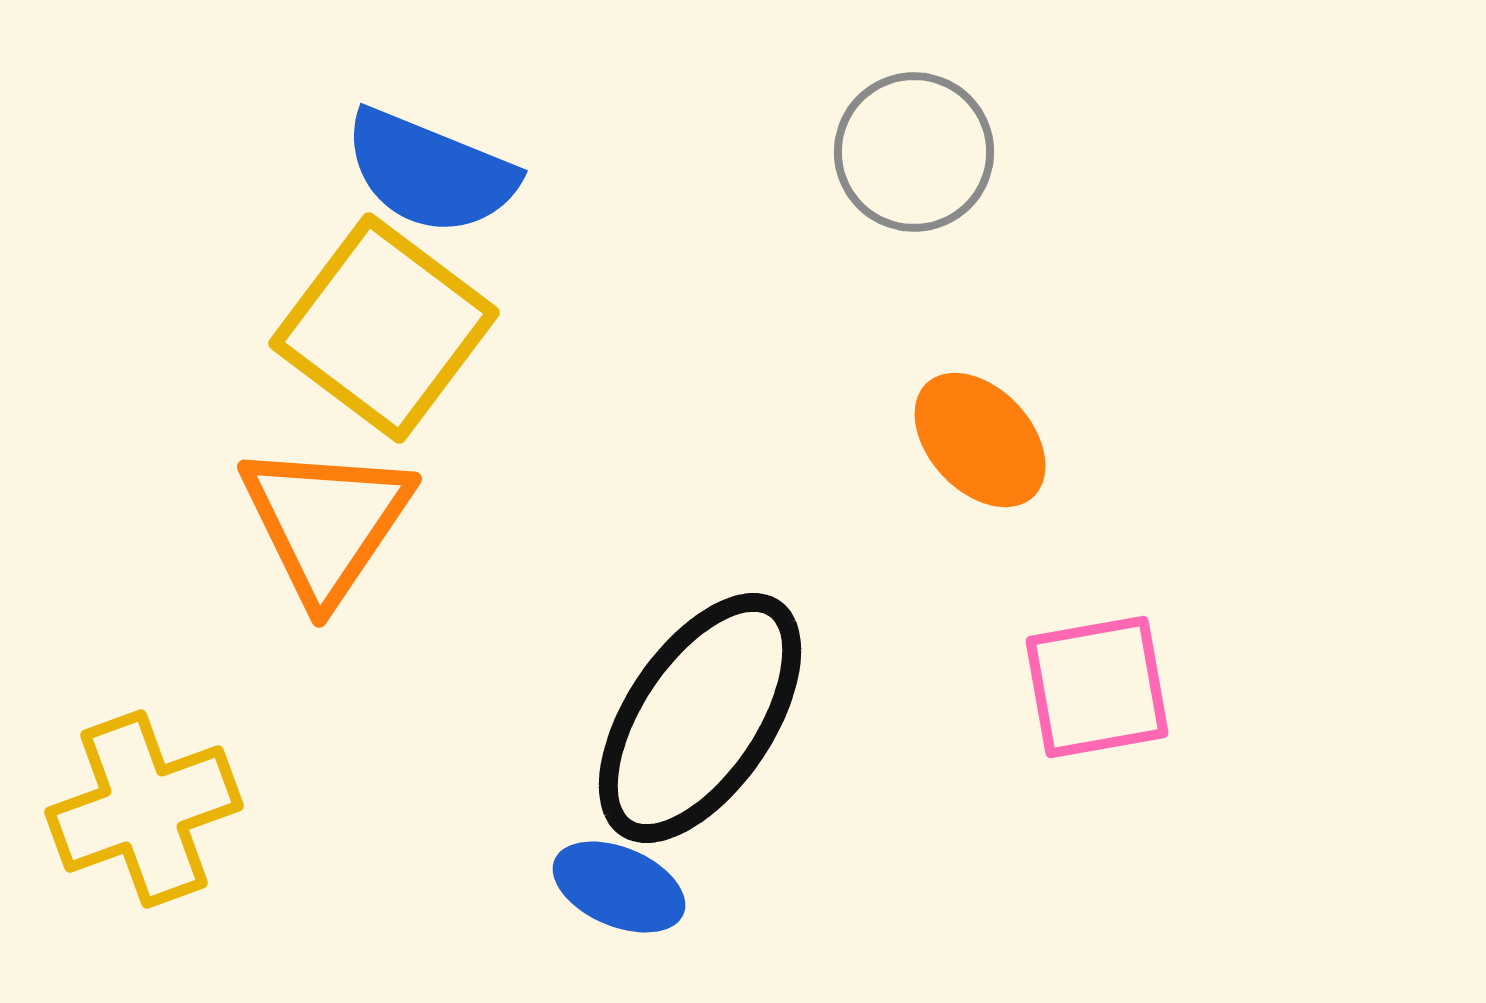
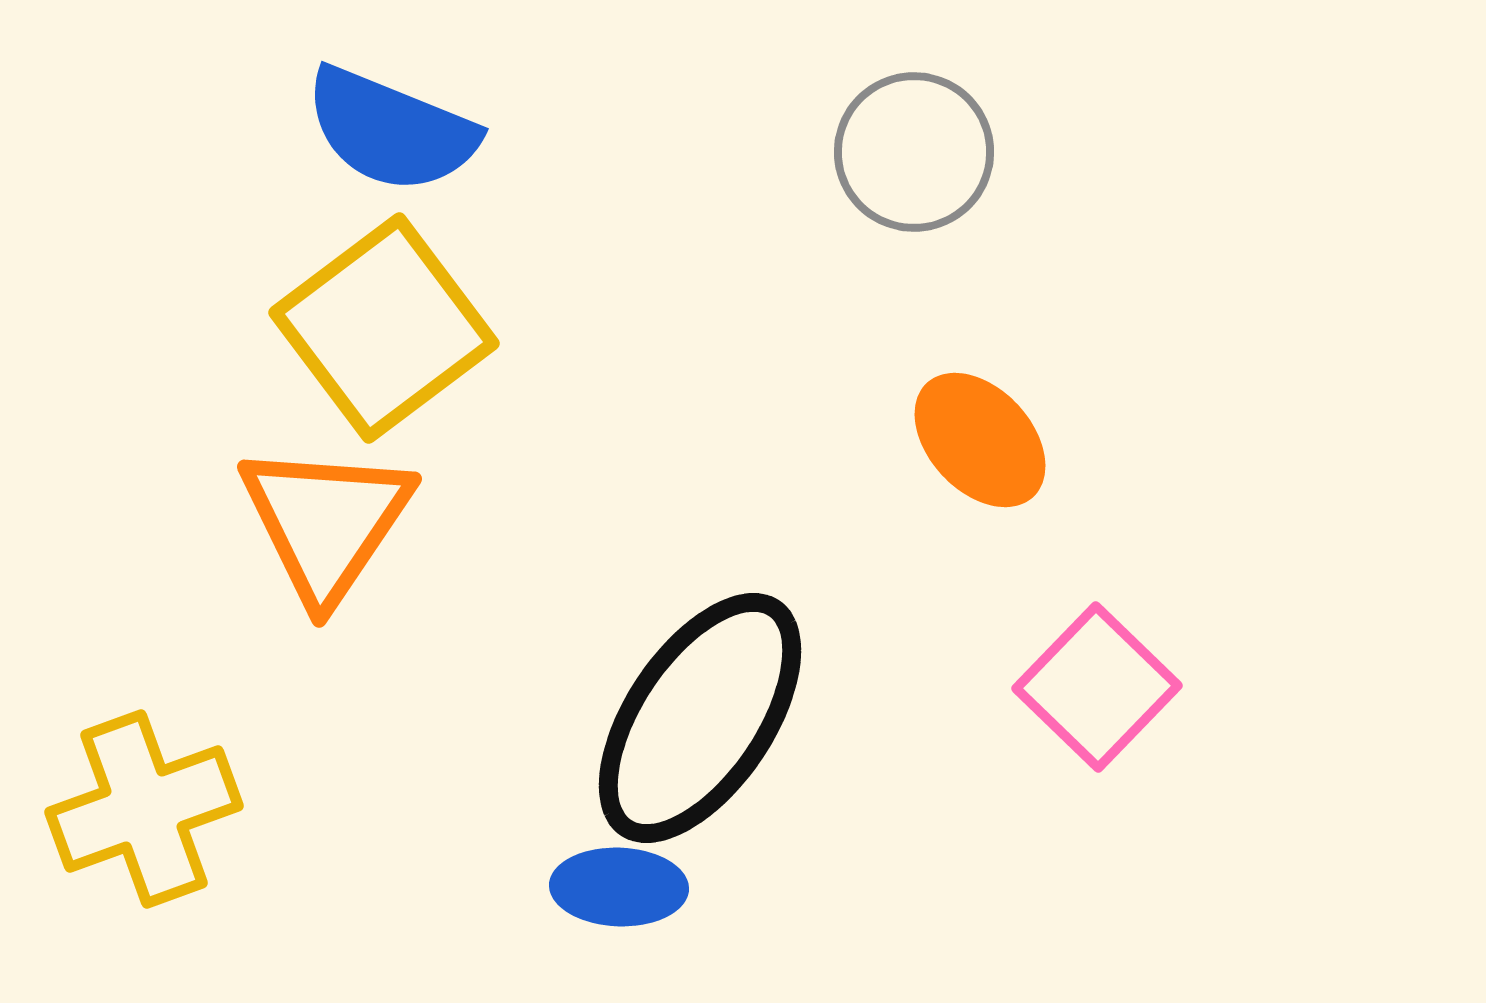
blue semicircle: moved 39 px left, 42 px up
yellow square: rotated 16 degrees clockwise
pink square: rotated 36 degrees counterclockwise
blue ellipse: rotated 21 degrees counterclockwise
